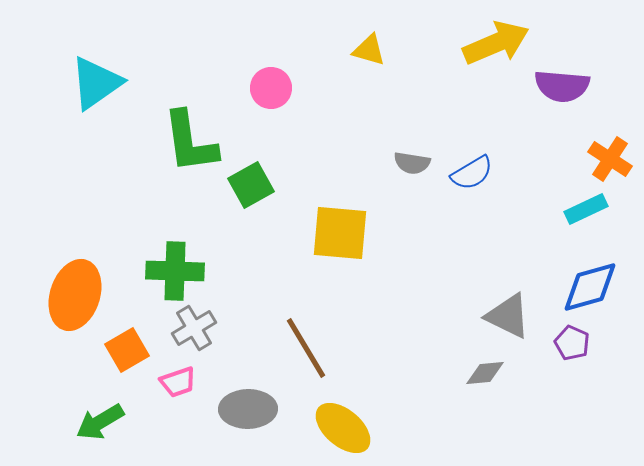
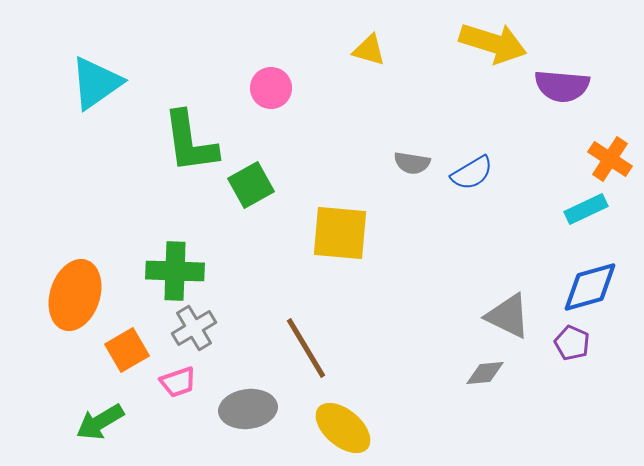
yellow arrow: moved 3 px left; rotated 40 degrees clockwise
gray ellipse: rotated 6 degrees counterclockwise
